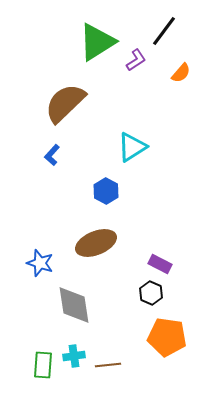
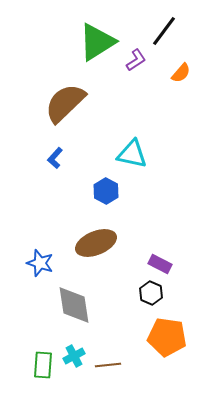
cyan triangle: moved 7 px down; rotated 44 degrees clockwise
blue L-shape: moved 3 px right, 3 px down
cyan cross: rotated 20 degrees counterclockwise
